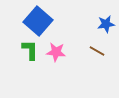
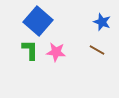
blue star: moved 4 px left, 2 px up; rotated 30 degrees clockwise
brown line: moved 1 px up
